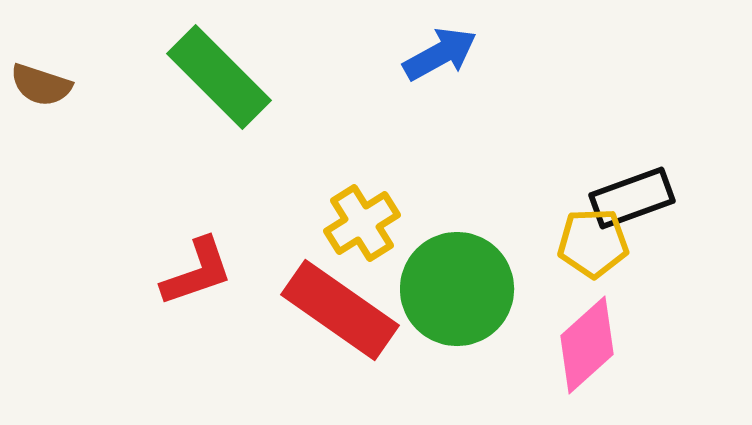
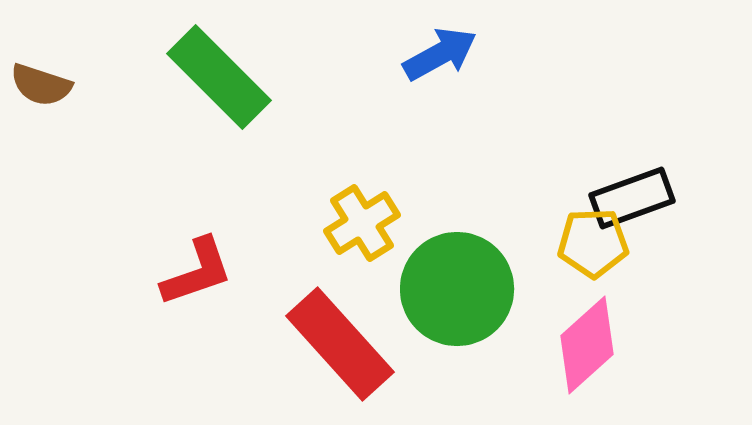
red rectangle: moved 34 px down; rotated 13 degrees clockwise
